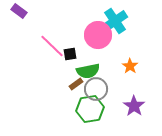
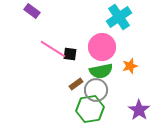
purple rectangle: moved 13 px right
cyan cross: moved 4 px right, 4 px up
pink circle: moved 4 px right, 12 px down
pink line: moved 1 px right, 3 px down; rotated 12 degrees counterclockwise
black square: rotated 16 degrees clockwise
orange star: rotated 21 degrees clockwise
green semicircle: moved 13 px right
gray circle: moved 1 px down
purple star: moved 5 px right, 4 px down
